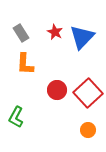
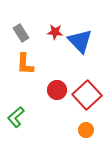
red star: rotated 21 degrees counterclockwise
blue triangle: moved 2 px left, 4 px down; rotated 28 degrees counterclockwise
red square: moved 1 px left, 2 px down
green L-shape: rotated 20 degrees clockwise
orange circle: moved 2 px left
